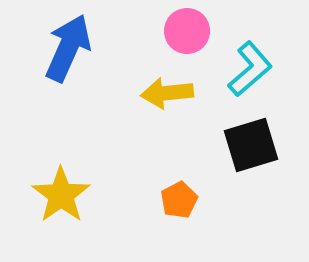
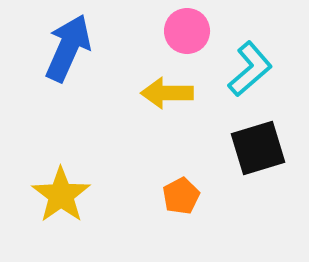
yellow arrow: rotated 6 degrees clockwise
black square: moved 7 px right, 3 px down
orange pentagon: moved 2 px right, 4 px up
